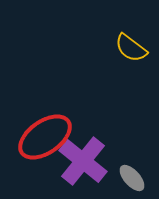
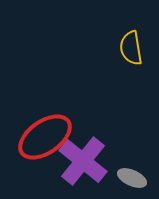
yellow semicircle: rotated 44 degrees clockwise
gray ellipse: rotated 24 degrees counterclockwise
